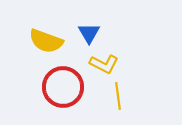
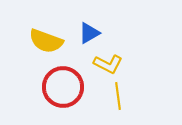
blue triangle: rotated 30 degrees clockwise
yellow L-shape: moved 4 px right
